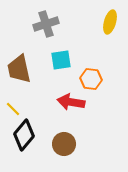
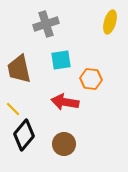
red arrow: moved 6 px left
